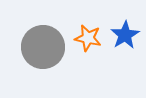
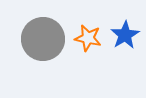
gray circle: moved 8 px up
